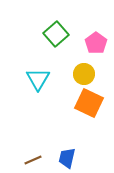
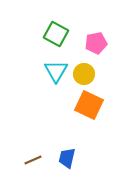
green square: rotated 20 degrees counterclockwise
pink pentagon: rotated 25 degrees clockwise
cyan triangle: moved 18 px right, 8 px up
orange square: moved 2 px down
